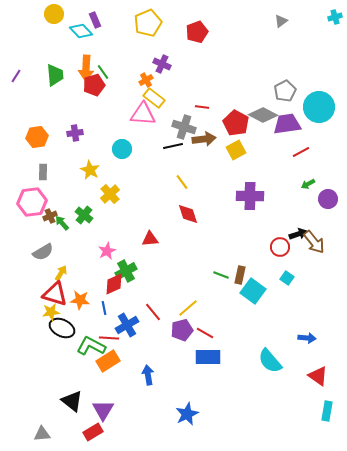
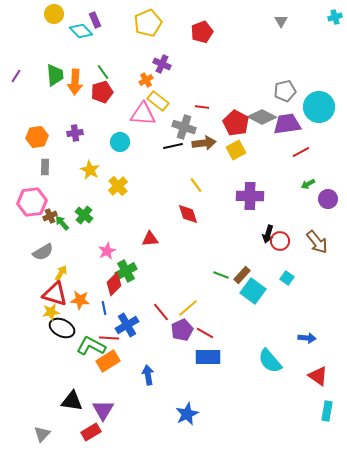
gray triangle at (281, 21): rotated 24 degrees counterclockwise
red pentagon at (197, 32): moved 5 px right
orange arrow at (86, 68): moved 11 px left, 14 px down
red pentagon at (94, 85): moved 8 px right, 7 px down
gray pentagon at (285, 91): rotated 15 degrees clockwise
yellow rectangle at (154, 98): moved 4 px right, 3 px down
gray diamond at (263, 115): moved 1 px left, 2 px down
brown arrow at (204, 139): moved 4 px down
cyan circle at (122, 149): moved 2 px left, 7 px up
gray rectangle at (43, 172): moved 2 px right, 5 px up
yellow line at (182, 182): moved 14 px right, 3 px down
yellow cross at (110, 194): moved 8 px right, 8 px up
black arrow at (298, 234): moved 30 px left; rotated 126 degrees clockwise
brown arrow at (314, 242): moved 3 px right
red circle at (280, 247): moved 6 px up
brown rectangle at (240, 275): moved 2 px right; rotated 30 degrees clockwise
red diamond at (114, 284): rotated 20 degrees counterclockwise
red line at (153, 312): moved 8 px right
purple pentagon at (182, 330): rotated 10 degrees counterclockwise
black triangle at (72, 401): rotated 30 degrees counterclockwise
red rectangle at (93, 432): moved 2 px left
gray triangle at (42, 434): rotated 42 degrees counterclockwise
